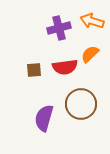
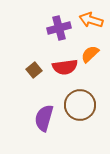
orange arrow: moved 1 px left, 1 px up
brown square: rotated 35 degrees counterclockwise
brown circle: moved 1 px left, 1 px down
